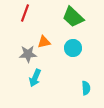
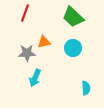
gray star: moved 1 px left, 1 px up
